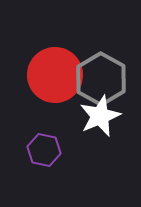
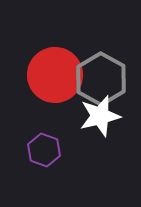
white star: rotated 9 degrees clockwise
purple hexagon: rotated 8 degrees clockwise
